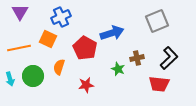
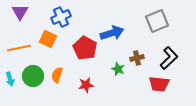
orange semicircle: moved 2 px left, 8 px down
